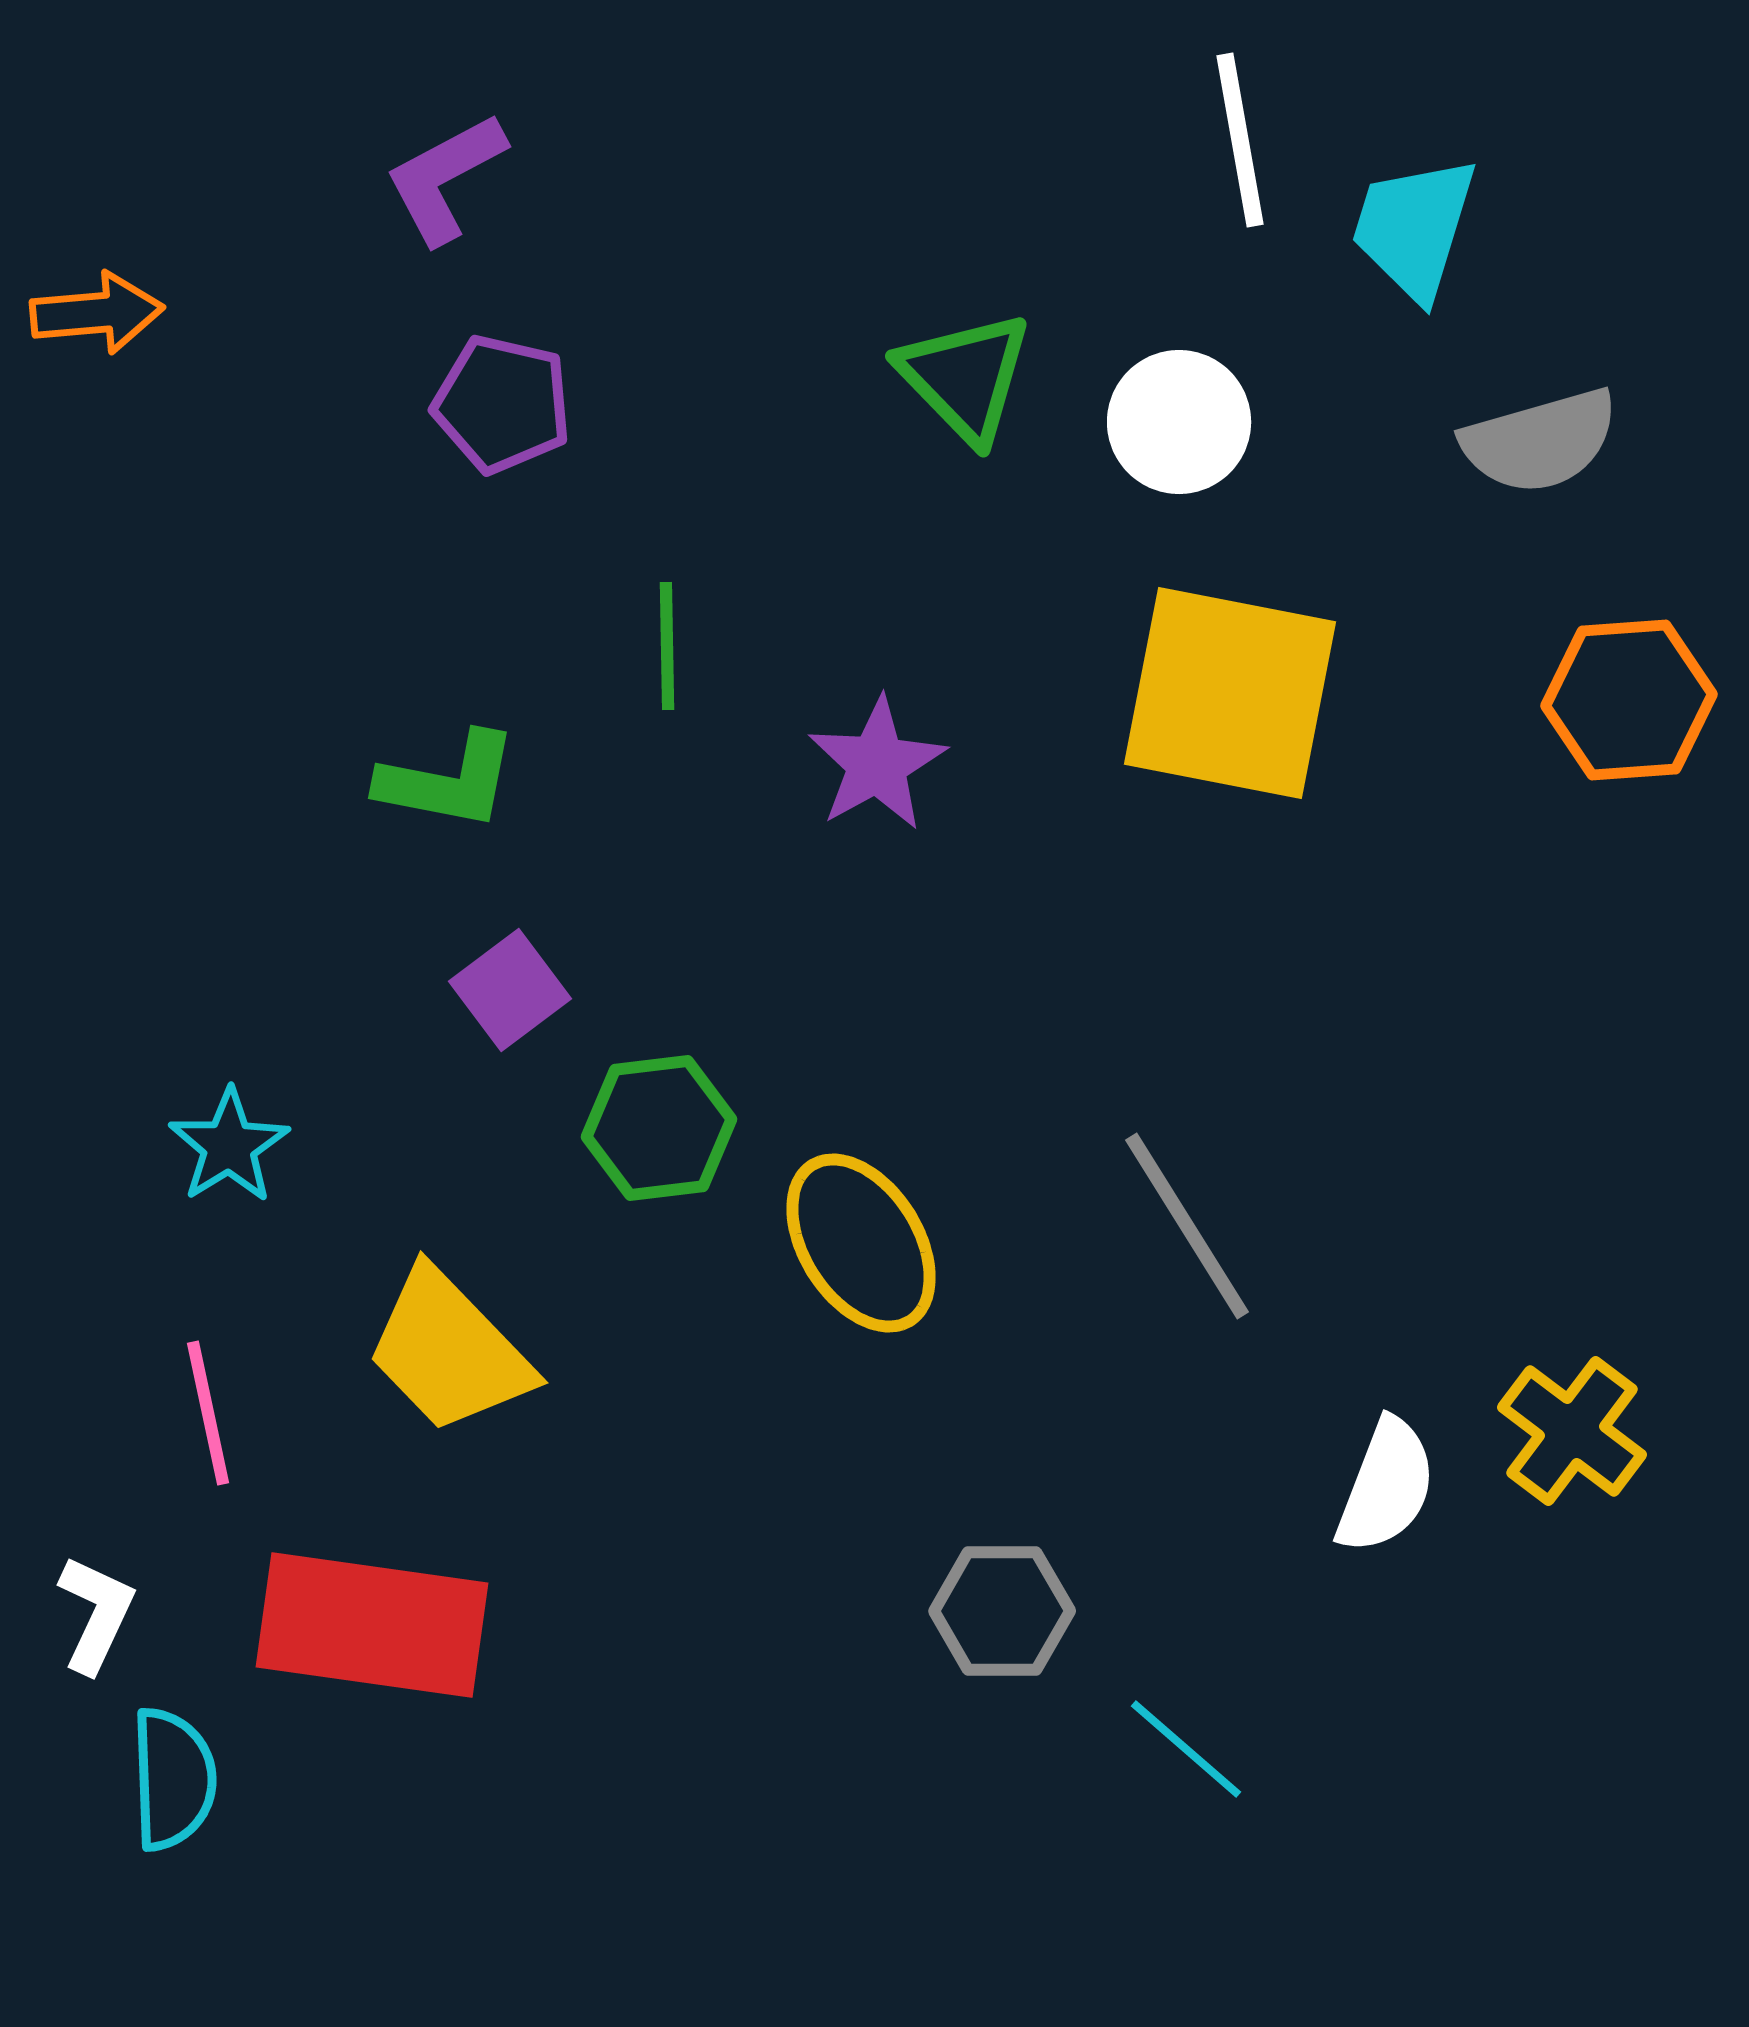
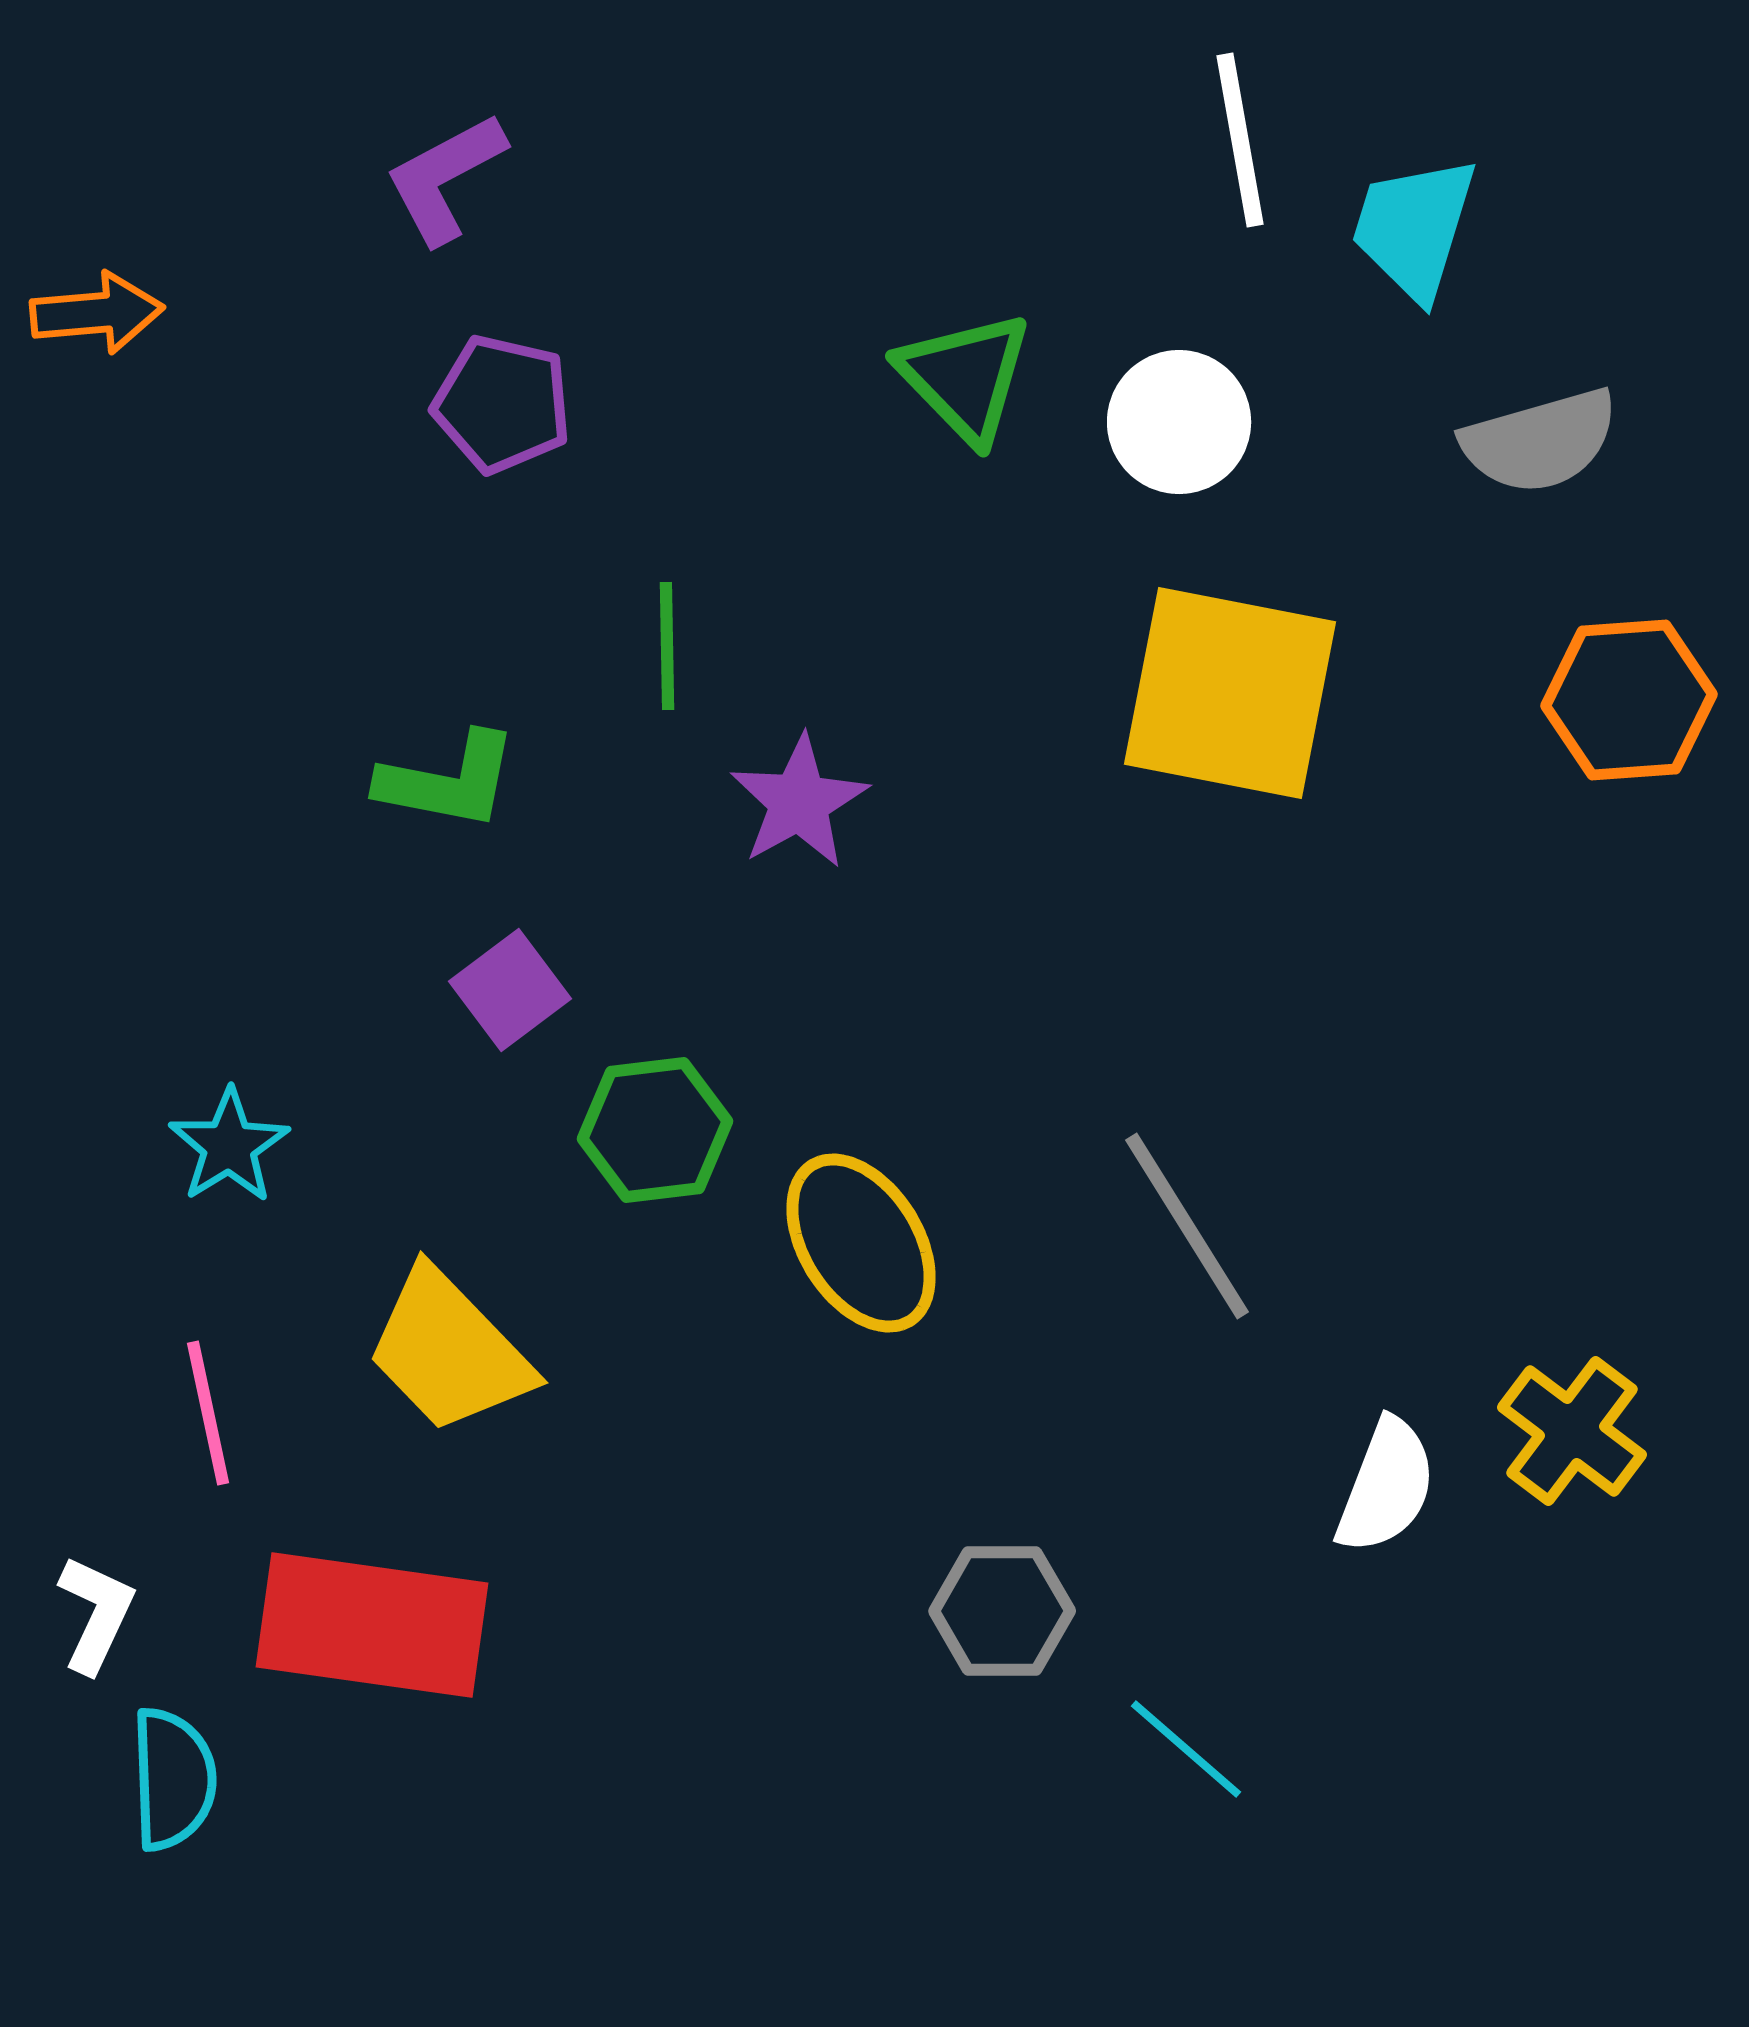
purple star: moved 78 px left, 38 px down
green hexagon: moved 4 px left, 2 px down
